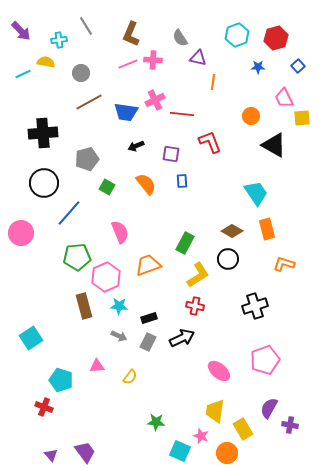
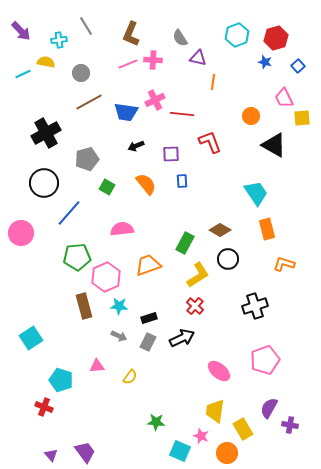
blue star at (258, 67): moved 7 px right, 5 px up; rotated 16 degrees clockwise
black cross at (43, 133): moved 3 px right; rotated 24 degrees counterclockwise
purple square at (171, 154): rotated 12 degrees counterclockwise
brown diamond at (232, 231): moved 12 px left, 1 px up
pink semicircle at (120, 232): moved 2 px right, 3 px up; rotated 75 degrees counterclockwise
red cross at (195, 306): rotated 30 degrees clockwise
